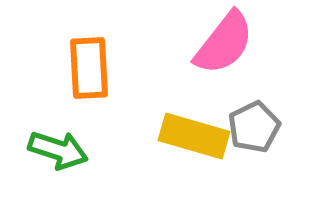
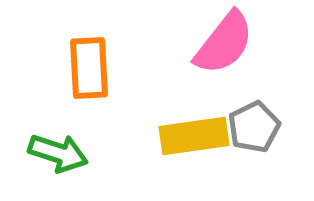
yellow rectangle: rotated 24 degrees counterclockwise
green arrow: moved 3 px down
